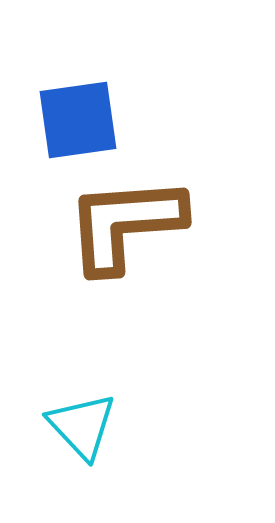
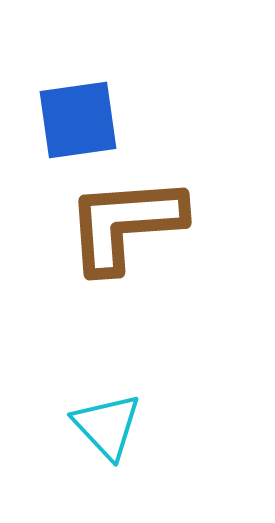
cyan triangle: moved 25 px right
